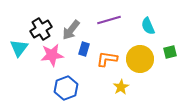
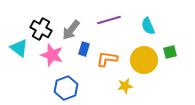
black cross: rotated 30 degrees counterclockwise
cyan triangle: rotated 30 degrees counterclockwise
pink star: rotated 25 degrees clockwise
yellow circle: moved 4 px right, 1 px down
yellow star: moved 4 px right, 1 px up; rotated 21 degrees clockwise
